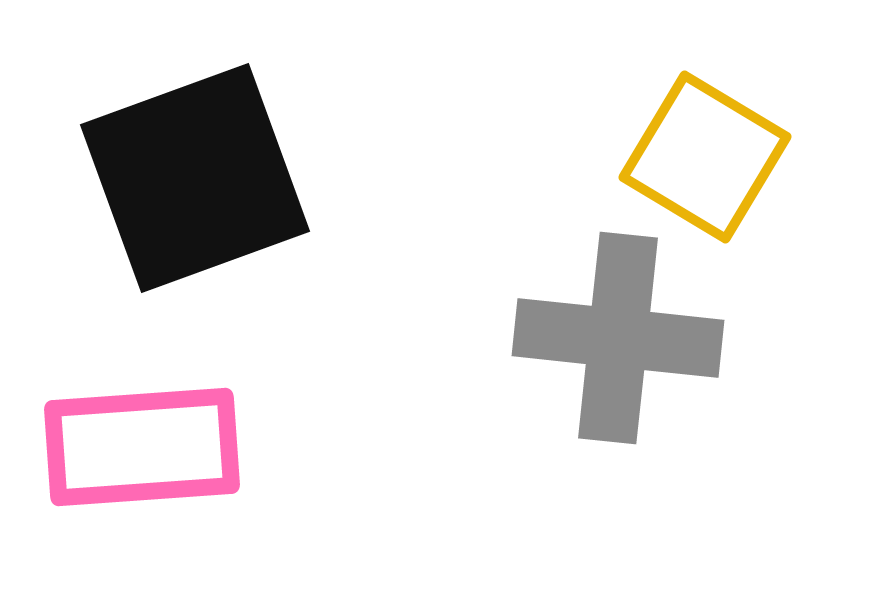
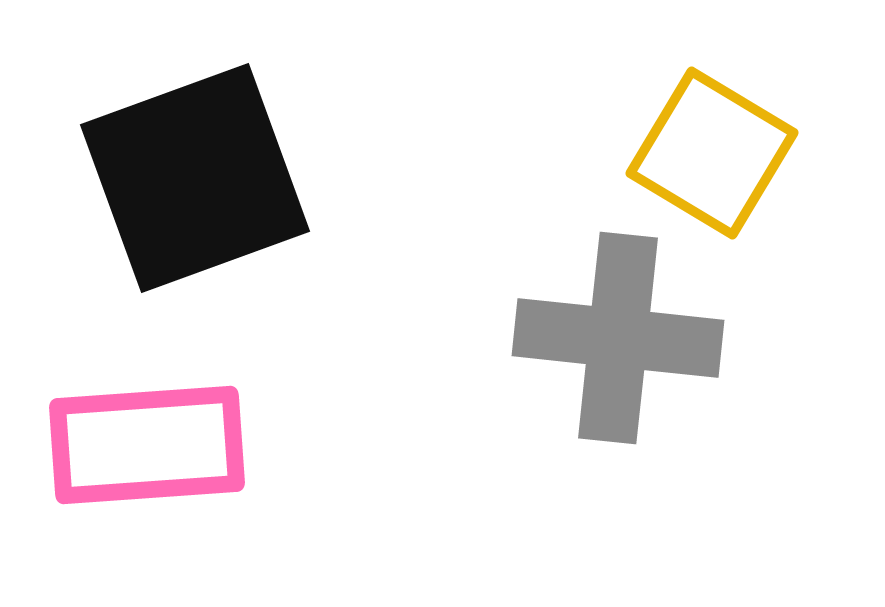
yellow square: moved 7 px right, 4 px up
pink rectangle: moved 5 px right, 2 px up
